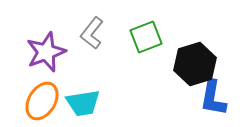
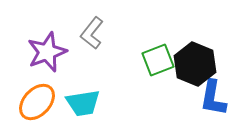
green square: moved 12 px right, 23 px down
purple star: moved 1 px right
black hexagon: rotated 21 degrees counterclockwise
orange ellipse: moved 5 px left, 1 px down; rotated 12 degrees clockwise
